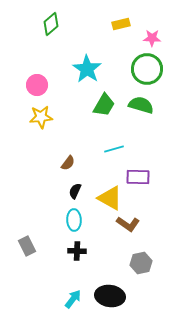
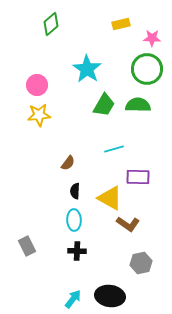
green semicircle: moved 3 px left; rotated 15 degrees counterclockwise
yellow star: moved 2 px left, 2 px up
black semicircle: rotated 21 degrees counterclockwise
